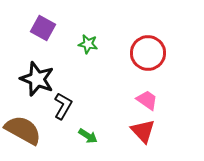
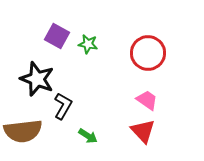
purple square: moved 14 px right, 8 px down
brown semicircle: moved 1 px down; rotated 144 degrees clockwise
